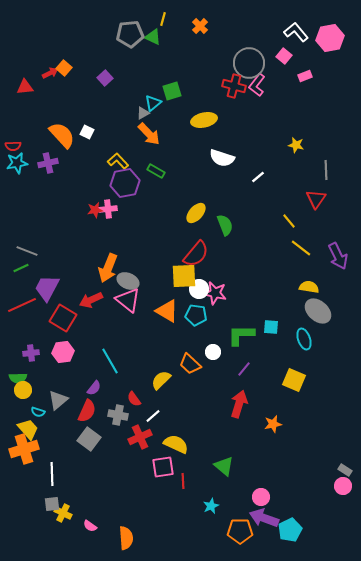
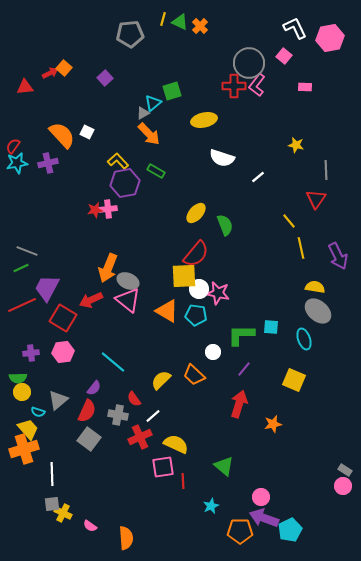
white L-shape at (296, 32): moved 1 px left, 4 px up; rotated 15 degrees clockwise
green triangle at (153, 37): moved 27 px right, 15 px up
pink rectangle at (305, 76): moved 11 px down; rotated 24 degrees clockwise
red cross at (234, 86): rotated 15 degrees counterclockwise
red semicircle at (13, 146): rotated 126 degrees clockwise
yellow line at (301, 248): rotated 40 degrees clockwise
yellow semicircle at (309, 287): moved 6 px right
pink star at (215, 293): moved 3 px right
cyan line at (110, 361): moved 3 px right, 1 px down; rotated 20 degrees counterclockwise
orange trapezoid at (190, 364): moved 4 px right, 11 px down
yellow circle at (23, 390): moved 1 px left, 2 px down
